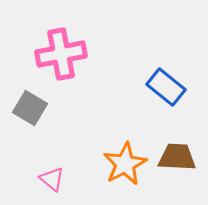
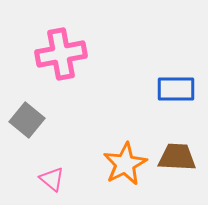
blue rectangle: moved 10 px right, 2 px down; rotated 39 degrees counterclockwise
gray square: moved 3 px left, 12 px down; rotated 8 degrees clockwise
